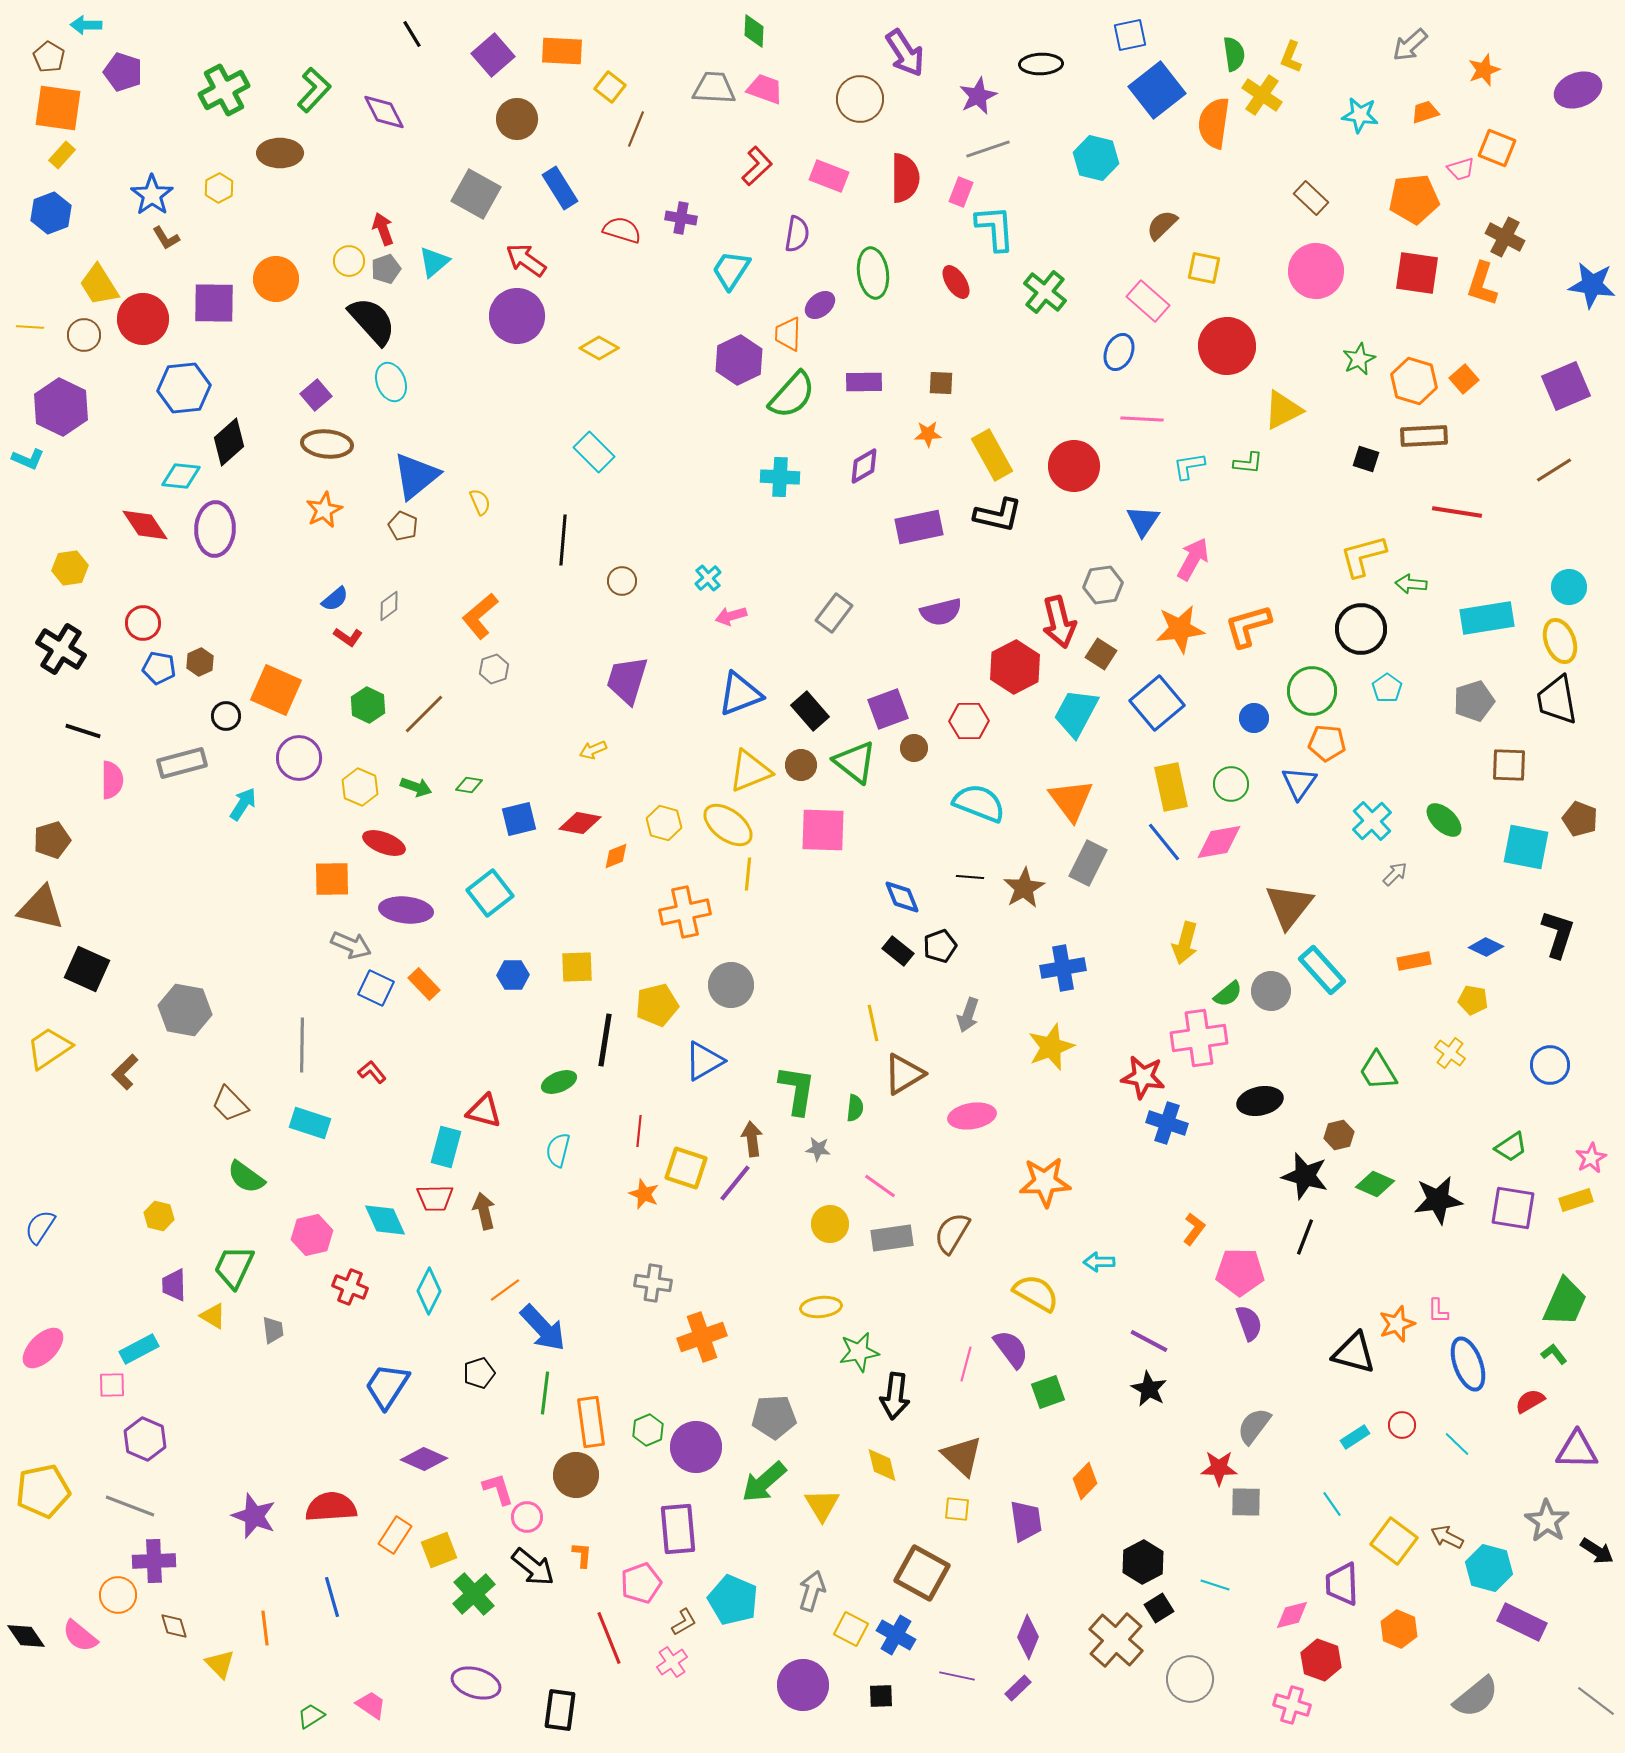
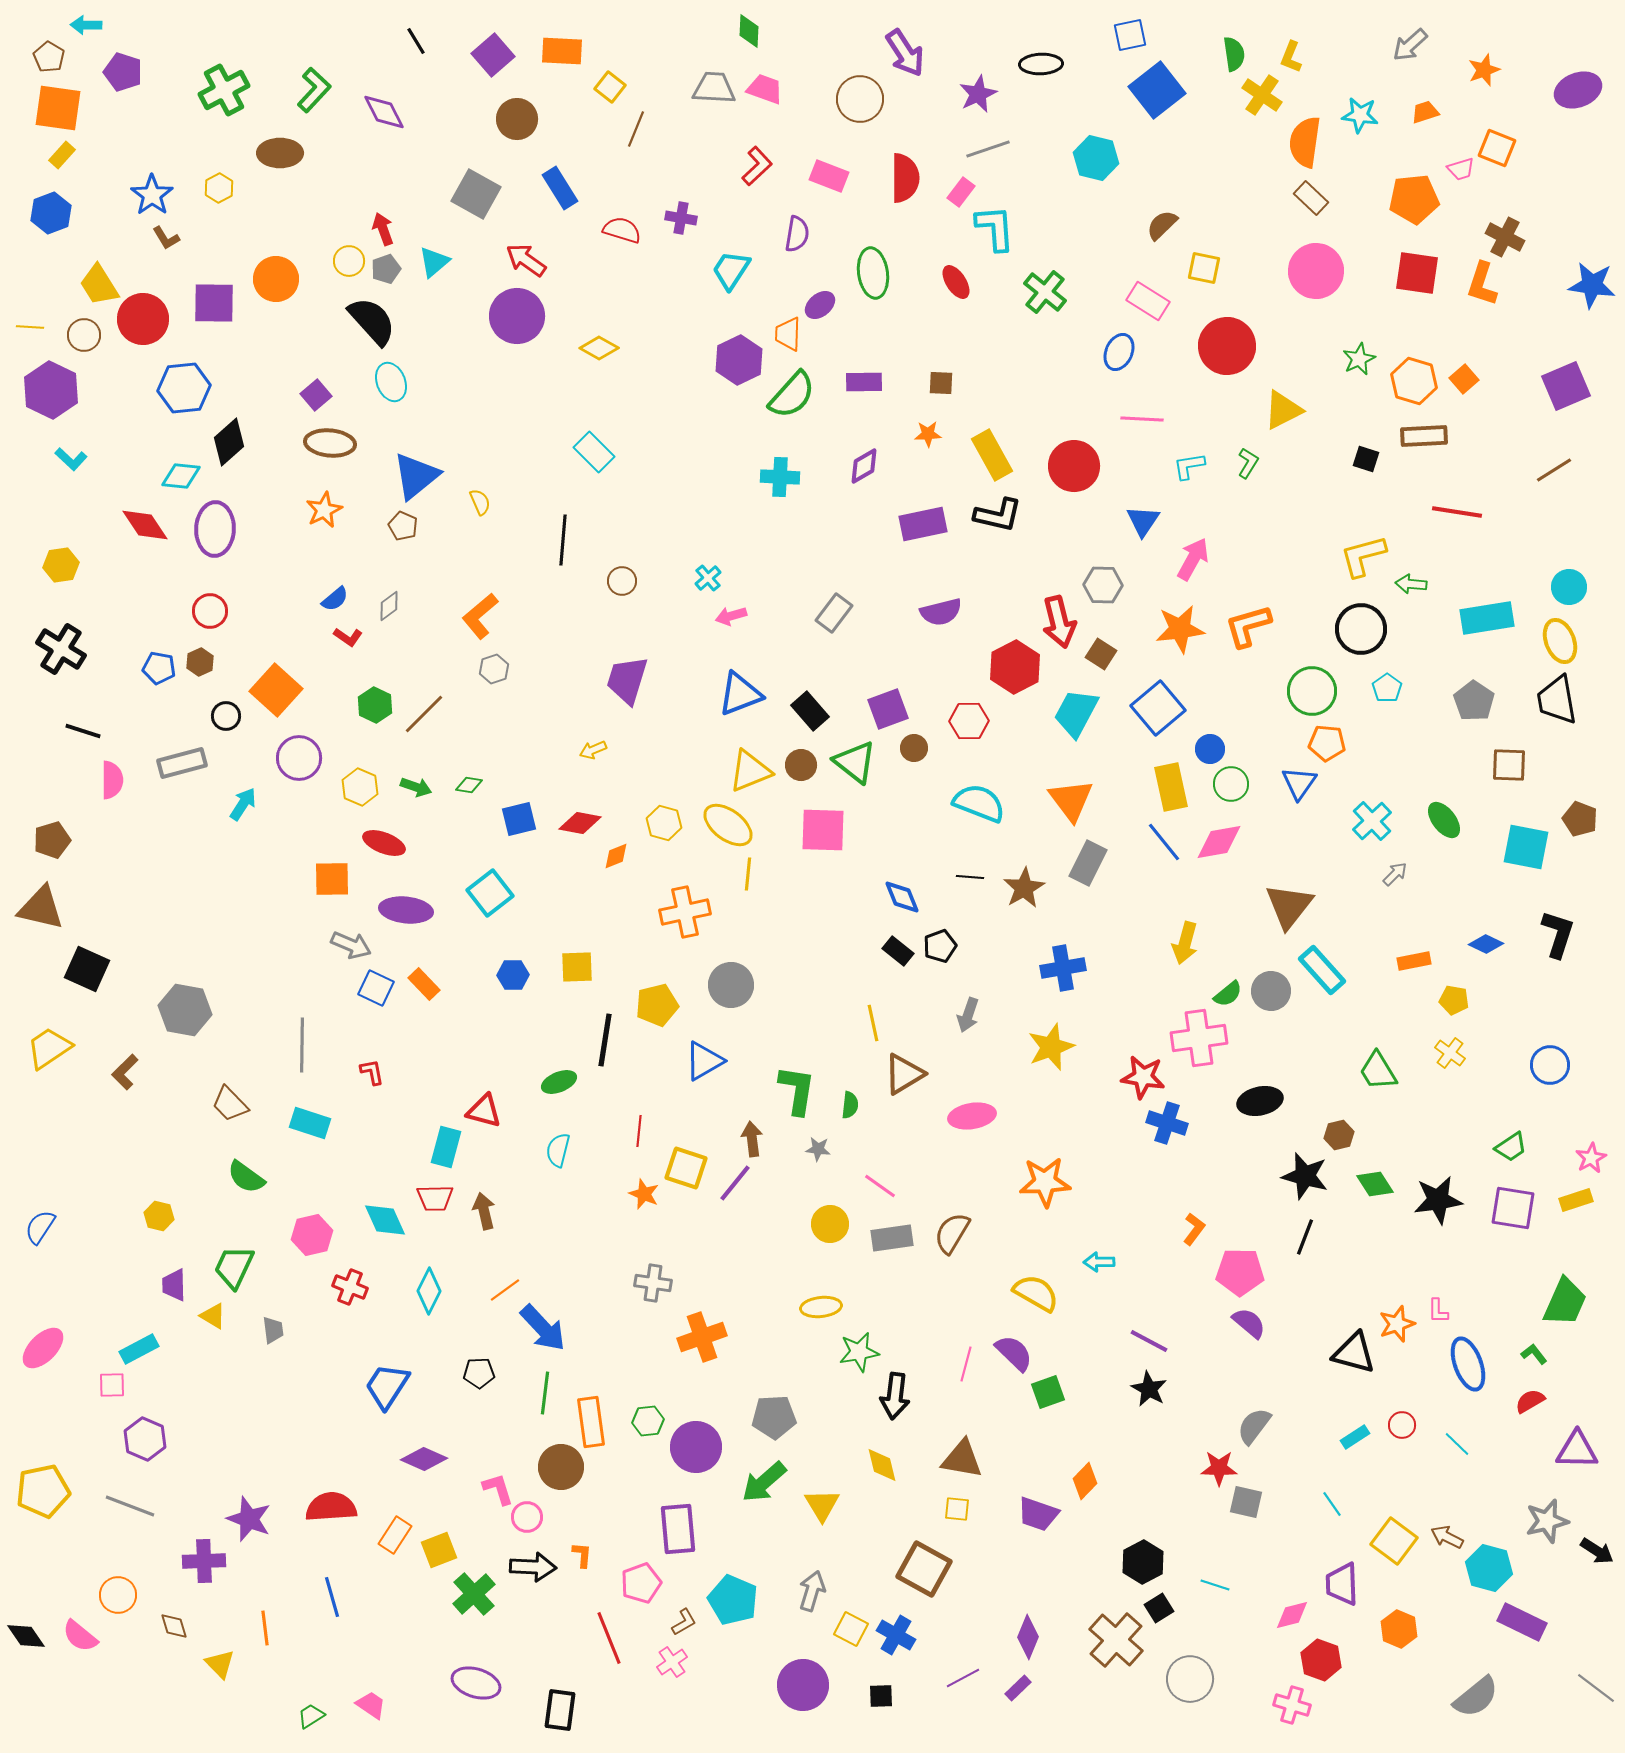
green diamond at (754, 31): moved 5 px left
black line at (412, 34): moved 4 px right, 7 px down
purple star at (978, 96): moved 2 px up
orange semicircle at (1214, 123): moved 91 px right, 19 px down
pink rectangle at (961, 192): rotated 16 degrees clockwise
pink rectangle at (1148, 301): rotated 9 degrees counterclockwise
purple hexagon at (61, 407): moved 10 px left, 17 px up
brown ellipse at (327, 444): moved 3 px right, 1 px up
cyan L-shape at (28, 459): moved 43 px right; rotated 20 degrees clockwise
green L-shape at (1248, 463): rotated 64 degrees counterclockwise
purple rectangle at (919, 527): moved 4 px right, 3 px up
yellow hexagon at (70, 568): moved 9 px left, 3 px up
gray hexagon at (1103, 585): rotated 9 degrees clockwise
red circle at (143, 623): moved 67 px right, 12 px up
orange square at (276, 690): rotated 18 degrees clockwise
gray pentagon at (1474, 701): rotated 21 degrees counterclockwise
blue square at (1157, 703): moved 1 px right, 5 px down
green hexagon at (368, 705): moved 7 px right
blue circle at (1254, 718): moved 44 px left, 31 px down
green ellipse at (1444, 820): rotated 9 degrees clockwise
blue diamond at (1486, 947): moved 3 px up
yellow pentagon at (1473, 1000): moved 19 px left
red L-shape at (372, 1072): rotated 28 degrees clockwise
green semicircle at (855, 1108): moved 5 px left, 3 px up
green diamond at (1375, 1184): rotated 33 degrees clockwise
purple semicircle at (1249, 1323): rotated 30 degrees counterclockwise
purple semicircle at (1011, 1349): moved 3 px right, 4 px down; rotated 9 degrees counterclockwise
green L-shape at (1554, 1354): moved 20 px left
black pentagon at (479, 1373): rotated 16 degrees clockwise
green hexagon at (648, 1430): moved 9 px up; rotated 16 degrees clockwise
brown triangle at (962, 1456): moved 3 px down; rotated 33 degrees counterclockwise
brown circle at (576, 1475): moved 15 px left, 8 px up
gray square at (1246, 1502): rotated 12 degrees clockwise
purple star at (254, 1516): moved 5 px left, 3 px down
purple trapezoid at (1026, 1521): moved 12 px right, 7 px up; rotated 117 degrees clockwise
gray star at (1547, 1521): rotated 24 degrees clockwise
purple cross at (154, 1561): moved 50 px right
black arrow at (533, 1567): rotated 36 degrees counterclockwise
brown square at (922, 1573): moved 2 px right, 4 px up
purple line at (957, 1676): moved 6 px right, 2 px down; rotated 40 degrees counterclockwise
gray line at (1596, 1701): moved 13 px up
